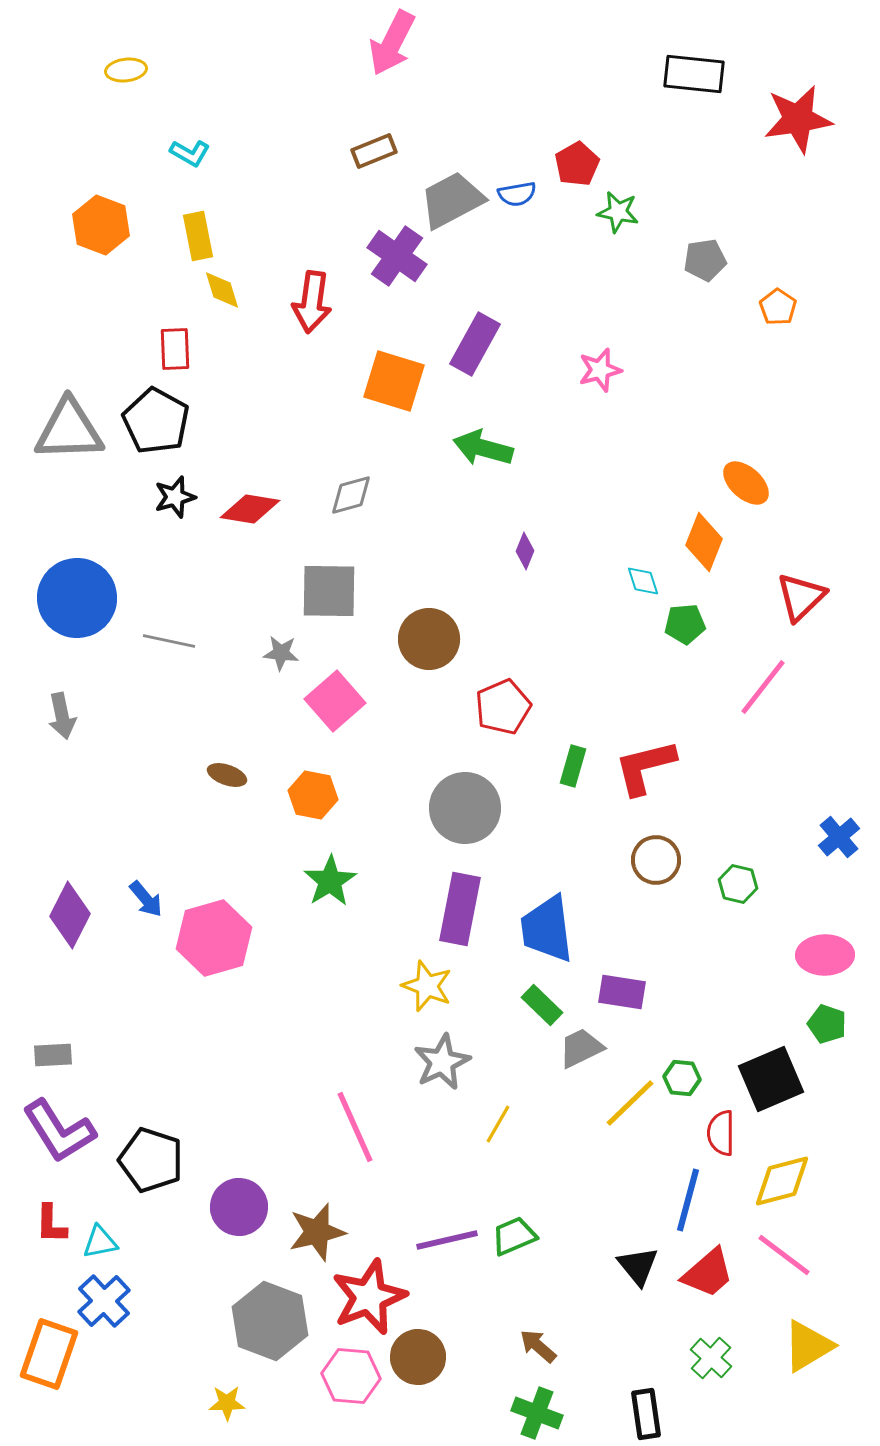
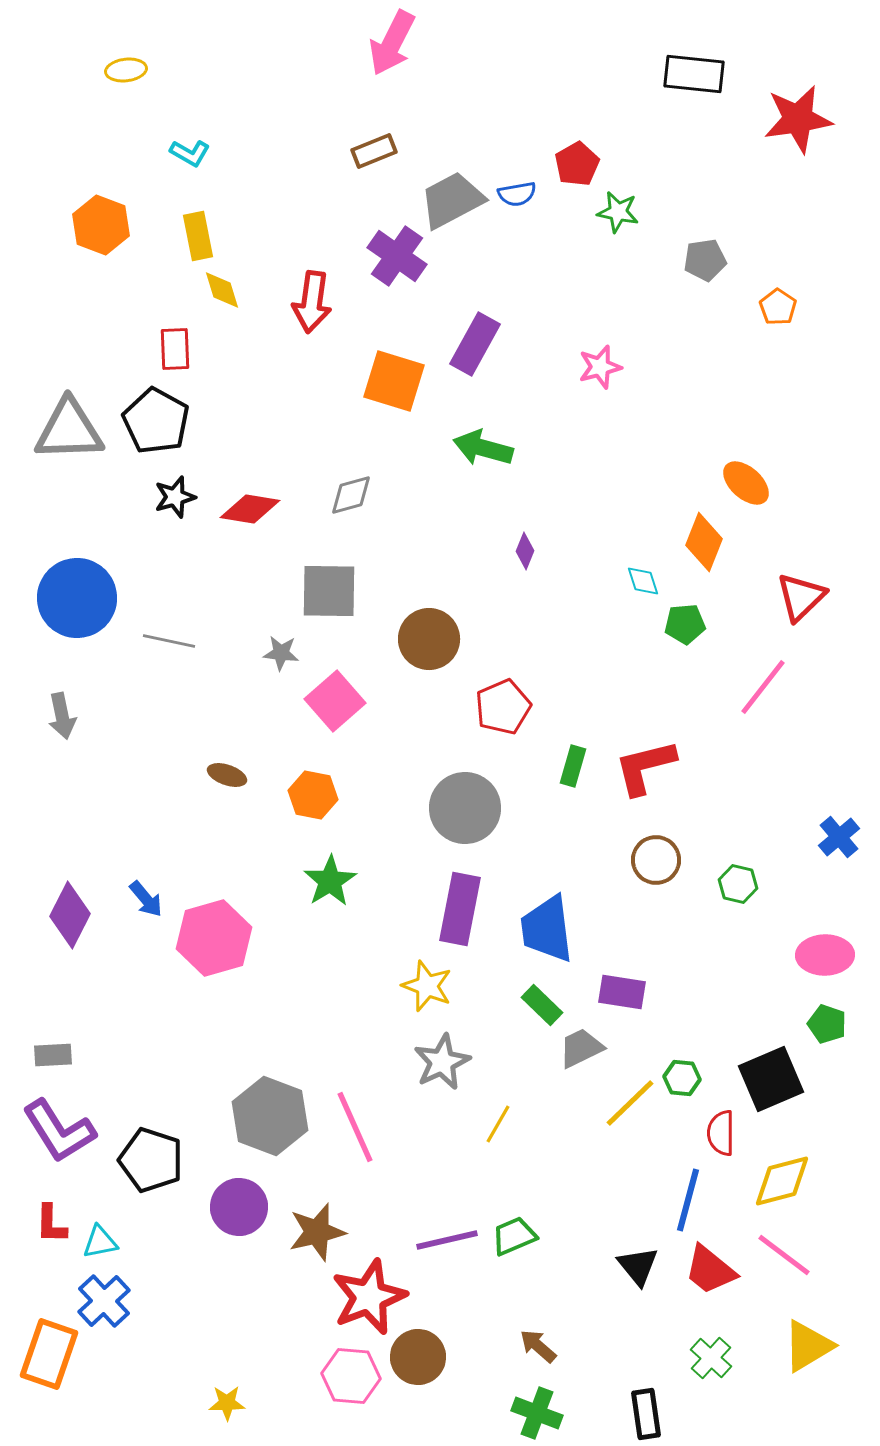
pink star at (600, 370): moved 3 px up
red trapezoid at (708, 1273): moved 2 px right, 3 px up; rotated 80 degrees clockwise
gray hexagon at (270, 1321): moved 205 px up
